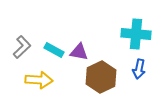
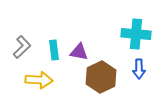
cyan rectangle: rotated 54 degrees clockwise
blue arrow: rotated 12 degrees counterclockwise
